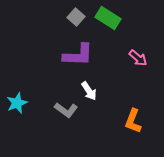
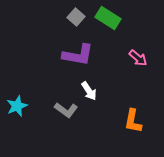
purple L-shape: rotated 8 degrees clockwise
cyan star: moved 3 px down
orange L-shape: rotated 10 degrees counterclockwise
